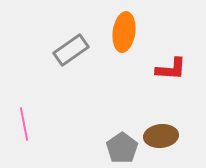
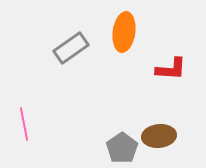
gray rectangle: moved 2 px up
brown ellipse: moved 2 px left
